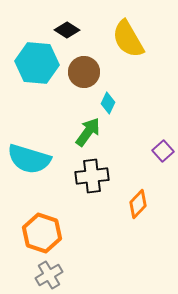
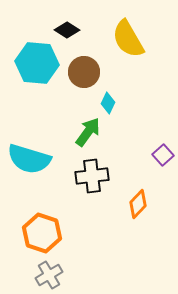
purple square: moved 4 px down
